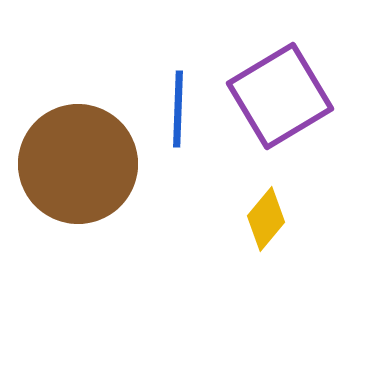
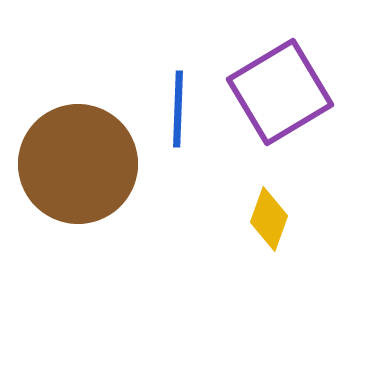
purple square: moved 4 px up
yellow diamond: moved 3 px right; rotated 20 degrees counterclockwise
